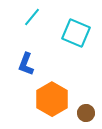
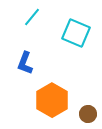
blue L-shape: moved 1 px left, 1 px up
orange hexagon: moved 1 px down
brown circle: moved 2 px right, 1 px down
